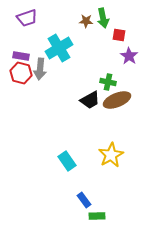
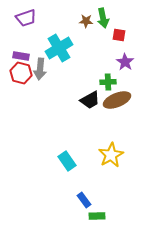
purple trapezoid: moved 1 px left
purple star: moved 4 px left, 6 px down
green cross: rotated 14 degrees counterclockwise
